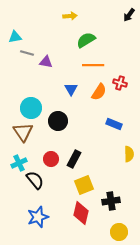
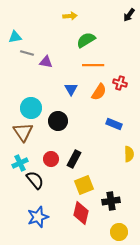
cyan cross: moved 1 px right
